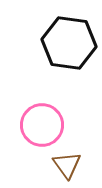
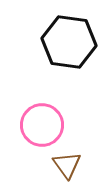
black hexagon: moved 1 px up
